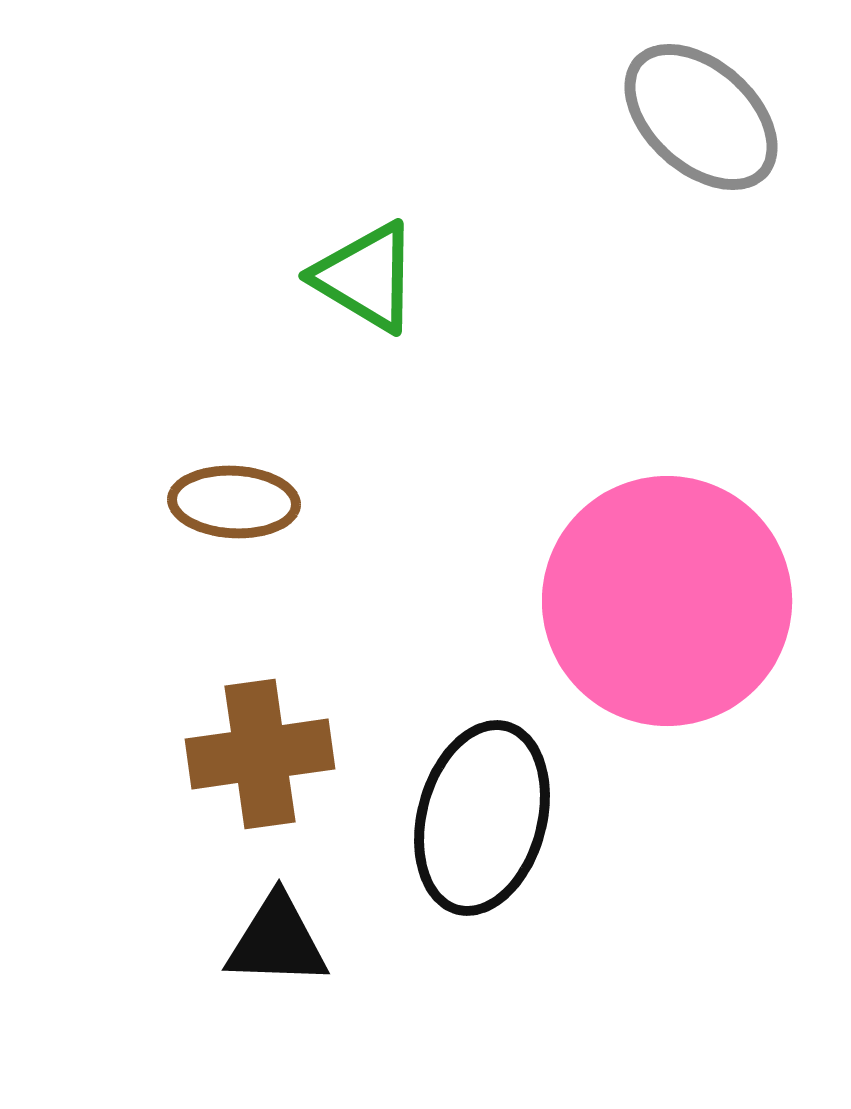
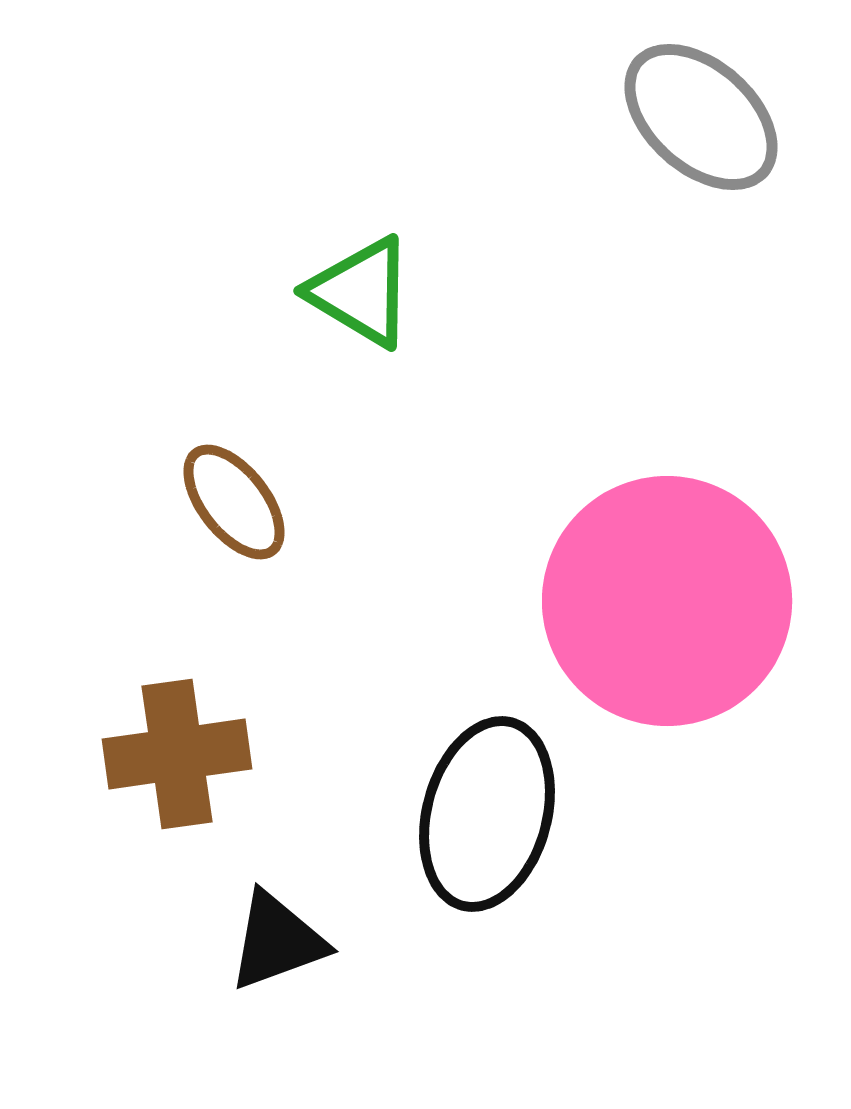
green triangle: moved 5 px left, 15 px down
brown ellipse: rotated 49 degrees clockwise
brown cross: moved 83 px left
black ellipse: moved 5 px right, 4 px up
black triangle: rotated 22 degrees counterclockwise
